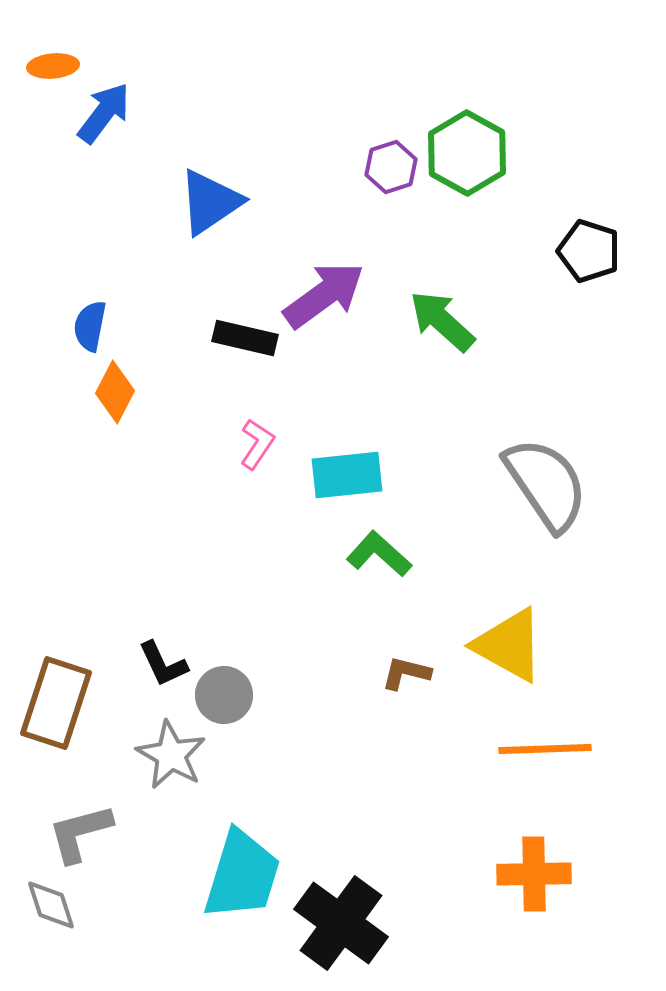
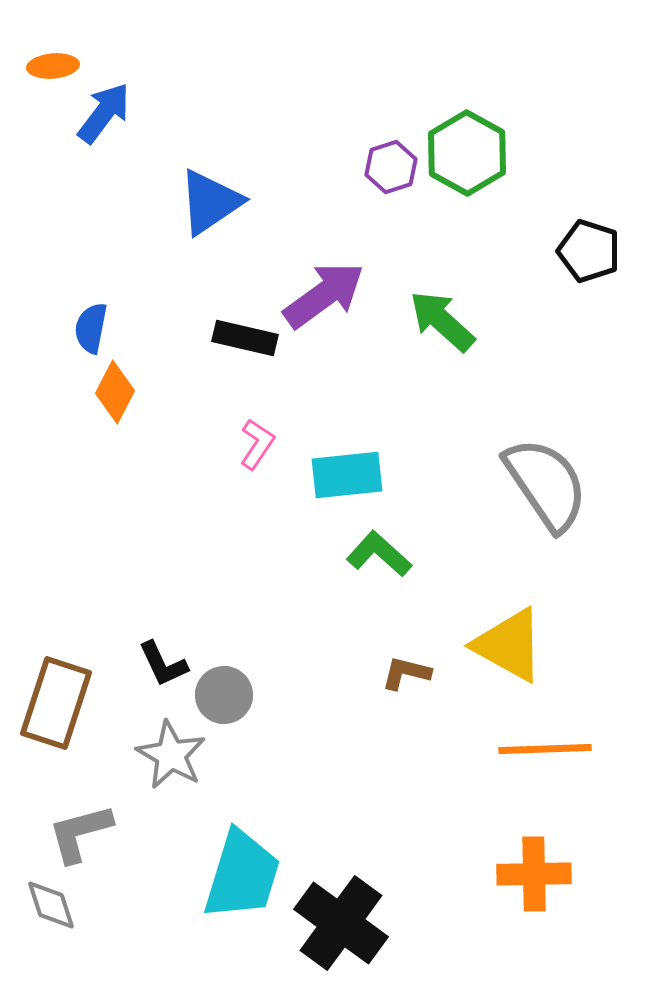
blue semicircle: moved 1 px right, 2 px down
